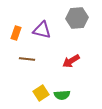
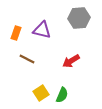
gray hexagon: moved 2 px right
brown line: rotated 21 degrees clockwise
green semicircle: rotated 63 degrees counterclockwise
